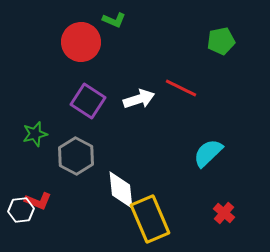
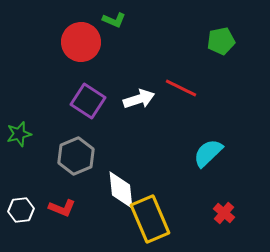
green star: moved 16 px left
gray hexagon: rotated 9 degrees clockwise
red L-shape: moved 24 px right, 7 px down
